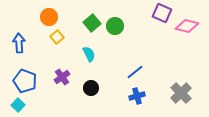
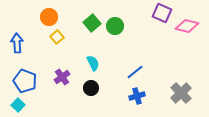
blue arrow: moved 2 px left
cyan semicircle: moved 4 px right, 9 px down
